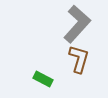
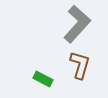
brown L-shape: moved 1 px right, 6 px down
